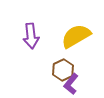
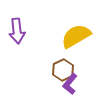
purple arrow: moved 14 px left, 5 px up
purple L-shape: moved 1 px left
